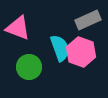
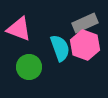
gray rectangle: moved 3 px left, 3 px down
pink triangle: moved 1 px right, 1 px down
pink hexagon: moved 4 px right, 7 px up
